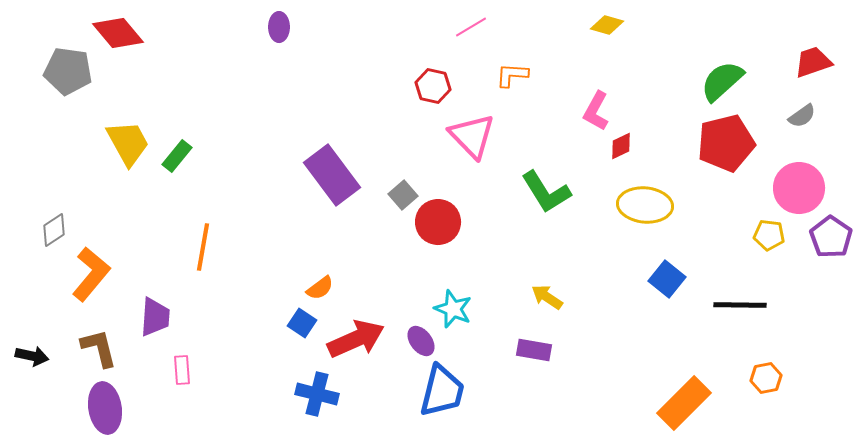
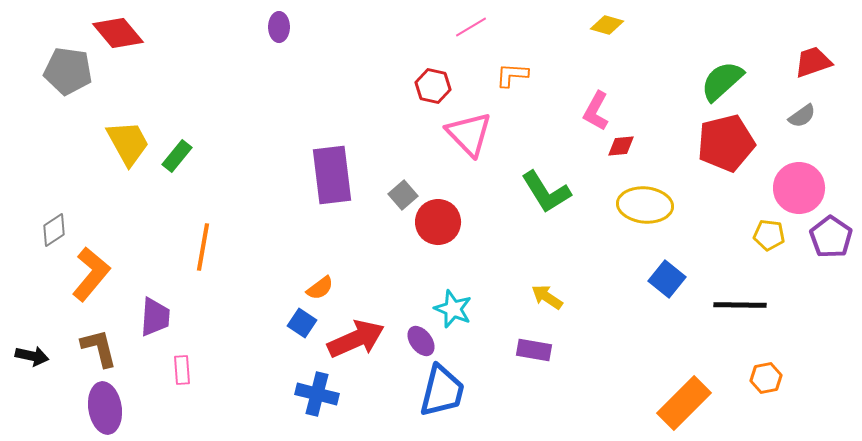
pink triangle at (472, 136): moved 3 px left, 2 px up
red diamond at (621, 146): rotated 20 degrees clockwise
purple rectangle at (332, 175): rotated 30 degrees clockwise
